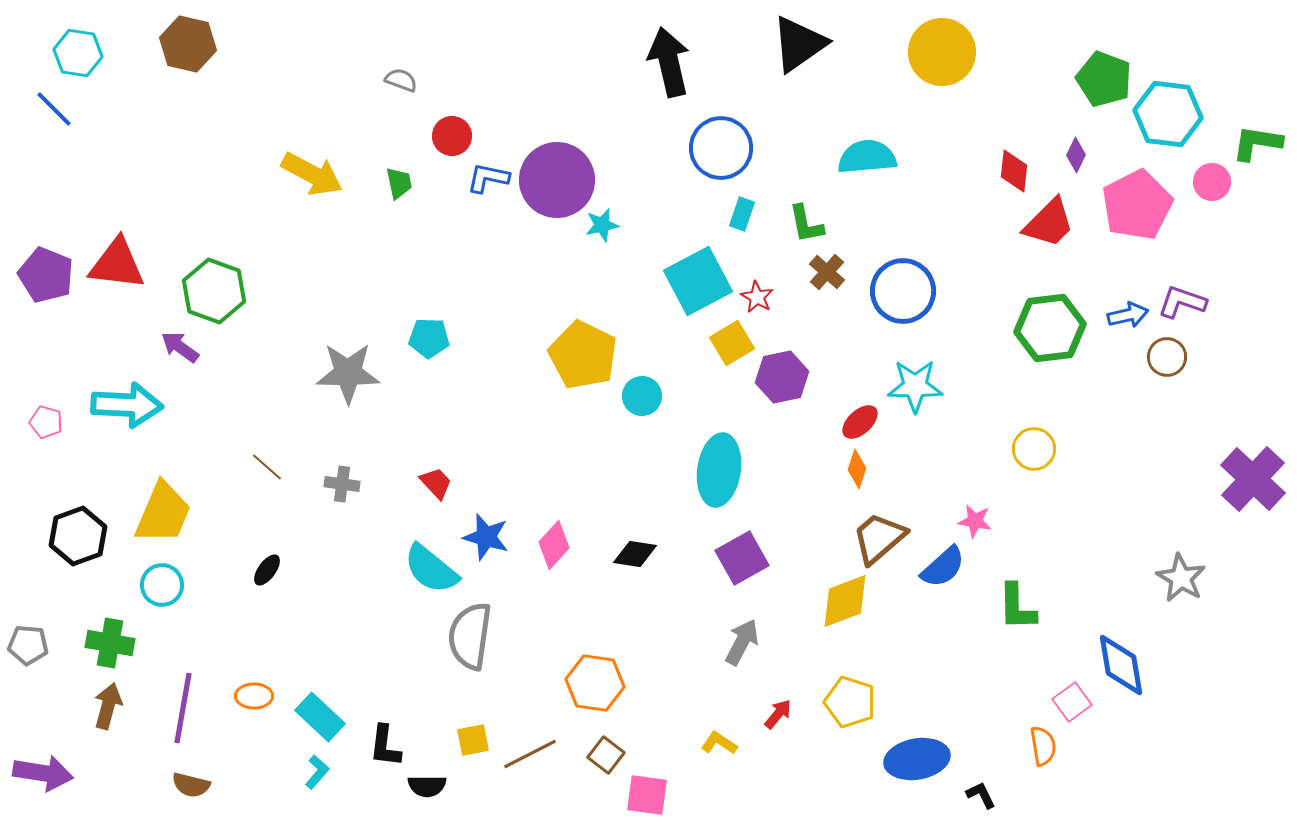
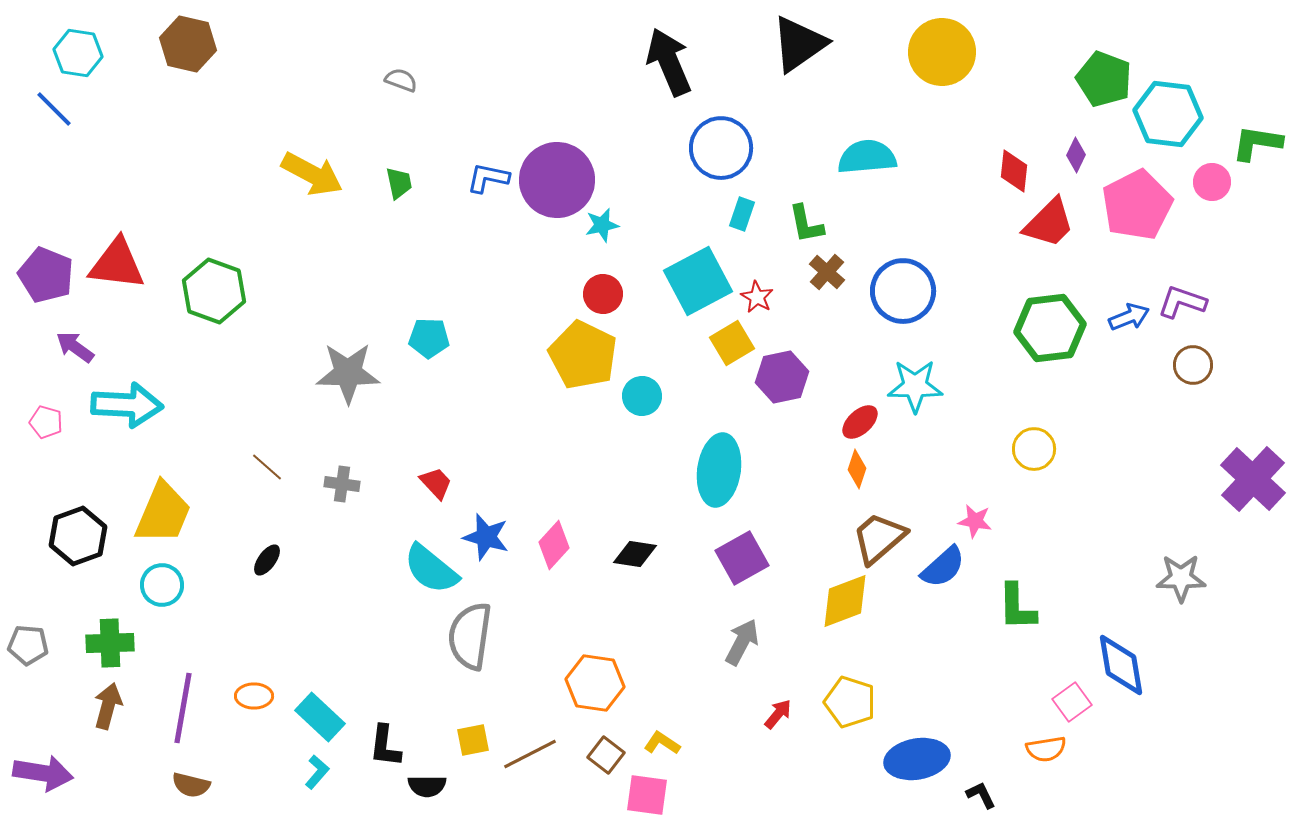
black arrow at (669, 62): rotated 10 degrees counterclockwise
red circle at (452, 136): moved 151 px right, 158 px down
blue arrow at (1128, 315): moved 1 px right, 2 px down; rotated 9 degrees counterclockwise
purple arrow at (180, 347): moved 105 px left
brown circle at (1167, 357): moved 26 px right, 8 px down
black ellipse at (267, 570): moved 10 px up
gray star at (1181, 578): rotated 30 degrees counterclockwise
green cross at (110, 643): rotated 12 degrees counterclockwise
yellow L-shape at (719, 743): moved 57 px left
orange semicircle at (1043, 746): moved 3 px right, 3 px down; rotated 90 degrees clockwise
